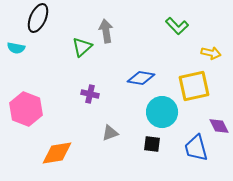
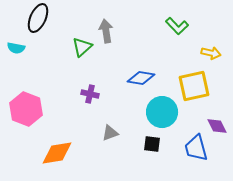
purple diamond: moved 2 px left
